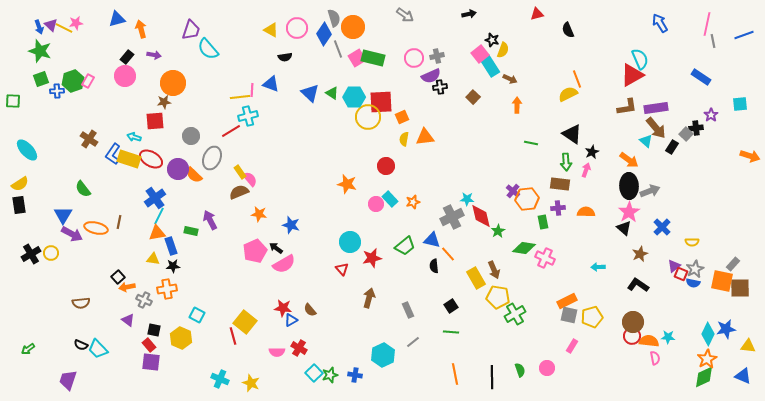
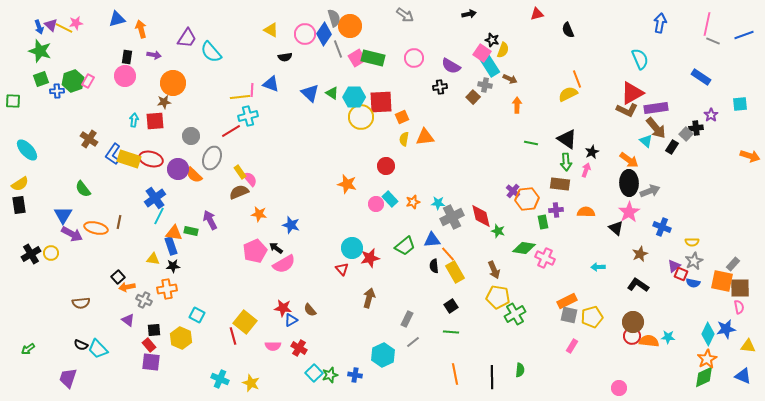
blue arrow at (660, 23): rotated 42 degrees clockwise
orange circle at (353, 27): moved 3 px left, 1 px up
pink circle at (297, 28): moved 8 px right, 6 px down
purple trapezoid at (191, 30): moved 4 px left, 8 px down; rotated 15 degrees clockwise
gray line at (713, 41): rotated 56 degrees counterclockwise
cyan semicircle at (208, 49): moved 3 px right, 3 px down
pink square at (480, 54): moved 2 px right, 1 px up; rotated 18 degrees counterclockwise
gray cross at (437, 56): moved 48 px right, 29 px down; rotated 24 degrees clockwise
black rectangle at (127, 57): rotated 32 degrees counterclockwise
red triangle at (632, 75): moved 18 px down
purple semicircle at (431, 76): moved 20 px right, 10 px up; rotated 54 degrees clockwise
brown L-shape at (627, 107): moved 3 px down; rotated 35 degrees clockwise
yellow circle at (368, 117): moved 7 px left
black triangle at (572, 134): moved 5 px left, 5 px down
cyan arrow at (134, 137): moved 17 px up; rotated 80 degrees clockwise
red ellipse at (151, 159): rotated 15 degrees counterclockwise
black ellipse at (629, 186): moved 3 px up
cyan star at (467, 199): moved 29 px left, 4 px down
purple cross at (558, 208): moved 2 px left, 2 px down
blue cross at (662, 227): rotated 24 degrees counterclockwise
black triangle at (624, 228): moved 8 px left
green star at (498, 231): rotated 24 degrees counterclockwise
orange triangle at (157, 233): moved 17 px right; rotated 18 degrees clockwise
blue triangle at (432, 240): rotated 18 degrees counterclockwise
cyan circle at (350, 242): moved 2 px right, 6 px down
red star at (372, 258): moved 2 px left
gray star at (695, 269): moved 1 px left, 8 px up
yellow rectangle at (476, 278): moved 21 px left, 6 px up
gray rectangle at (408, 310): moved 1 px left, 9 px down; rotated 49 degrees clockwise
black square at (154, 330): rotated 16 degrees counterclockwise
pink semicircle at (277, 352): moved 4 px left, 6 px up
pink semicircle at (655, 358): moved 84 px right, 51 px up
pink circle at (547, 368): moved 72 px right, 20 px down
green semicircle at (520, 370): rotated 24 degrees clockwise
purple trapezoid at (68, 380): moved 2 px up
